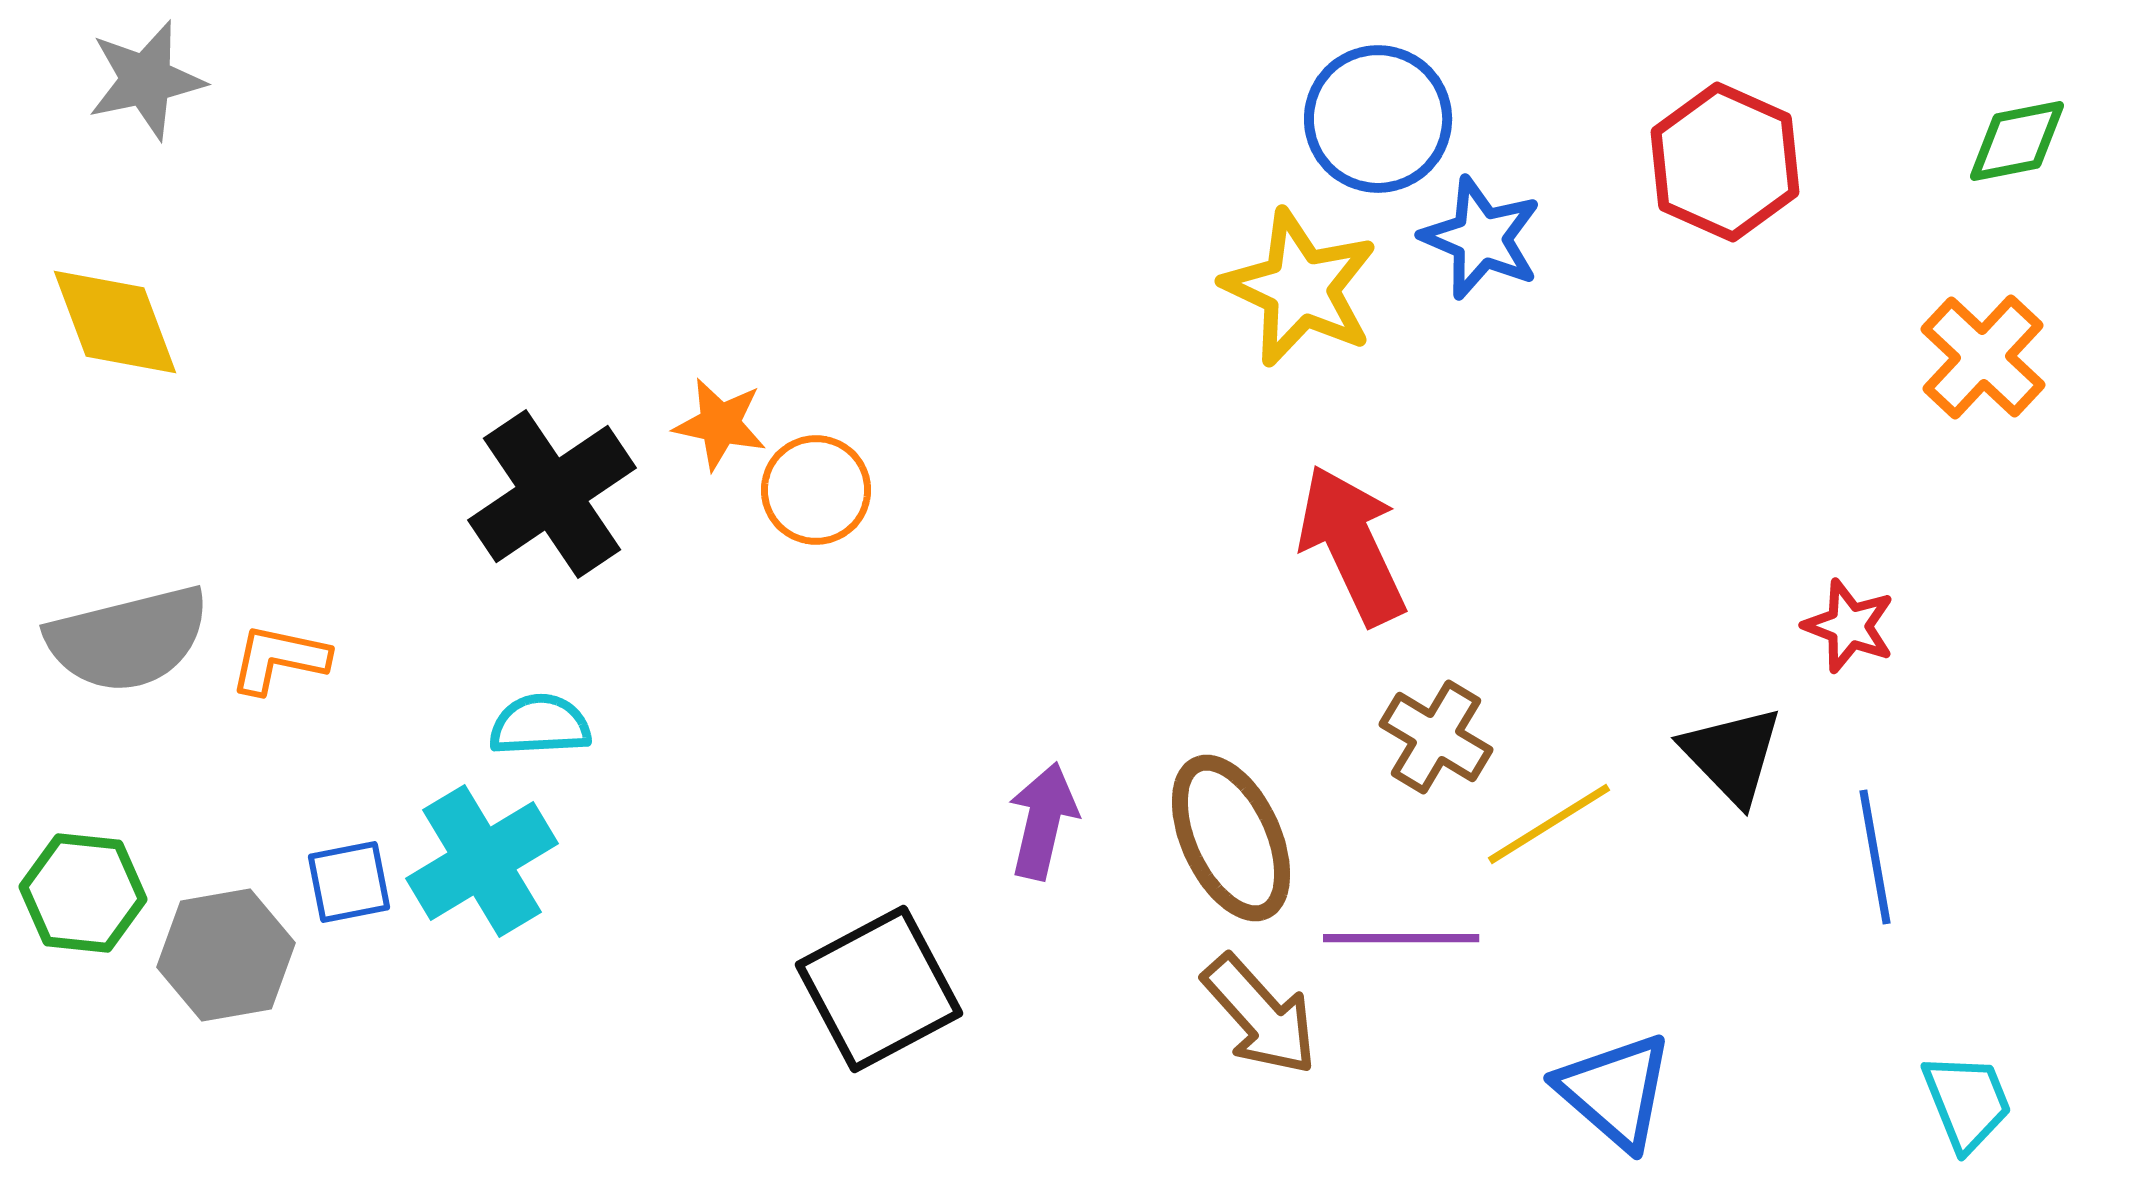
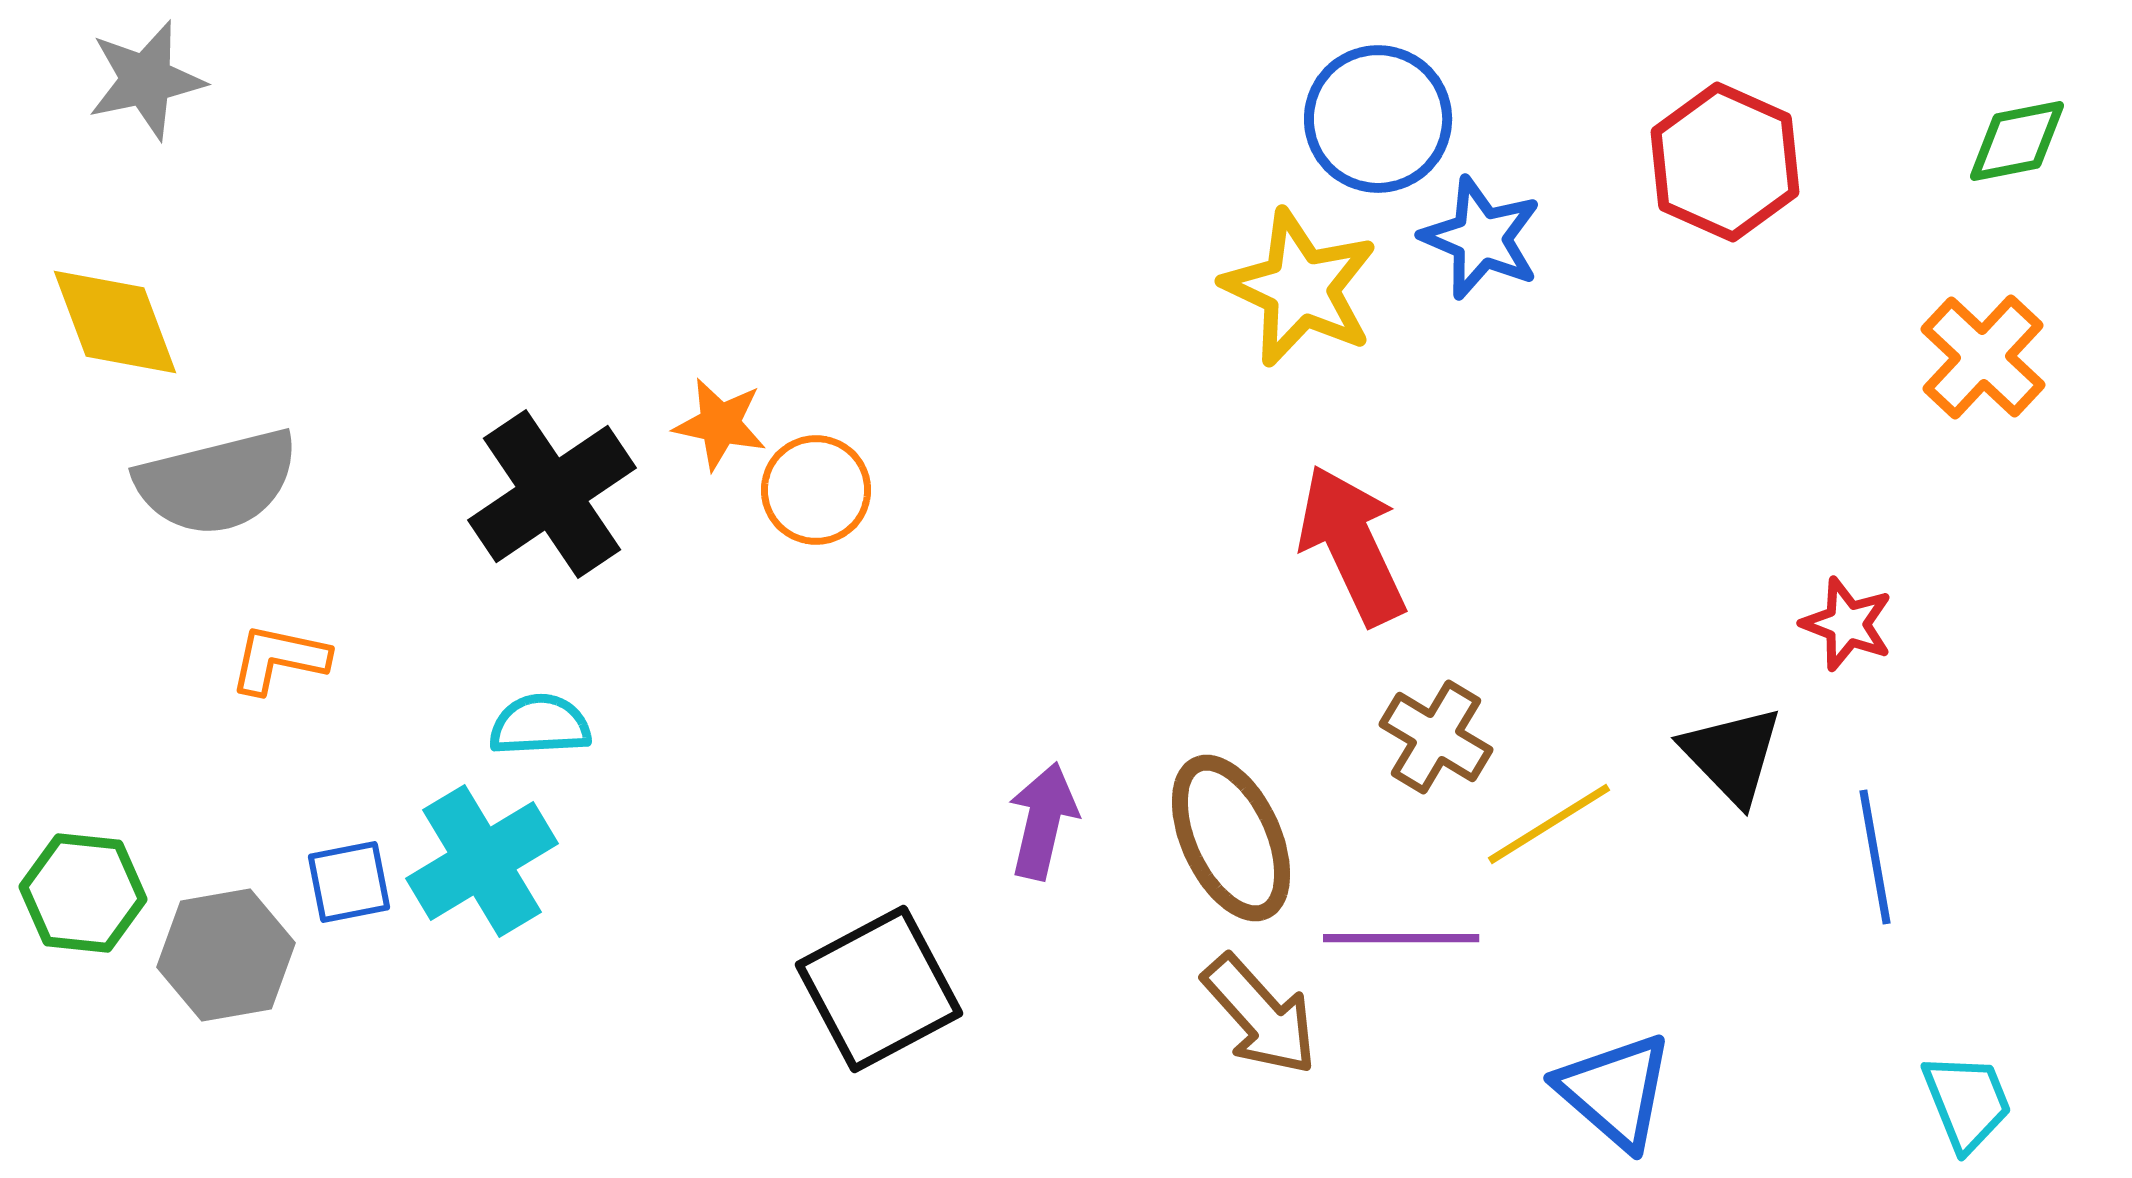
red star: moved 2 px left, 2 px up
gray semicircle: moved 89 px right, 157 px up
